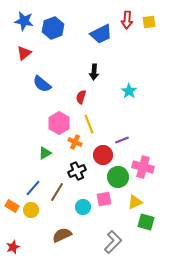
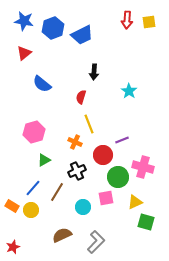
blue trapezoid: moved 19 px left, 1 px down
pink hexagon: moved 25 px left, 9 px down; rotated 15 degrees clockwise
green triangle: moved 1 px left, 7 px down
pink square: moved 2 px right, 1 px up
gray L-shape: moved 17 px left
